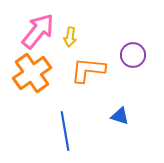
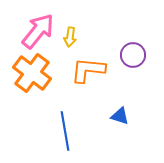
orange cross: rotated 18 degrees counterclockwise
